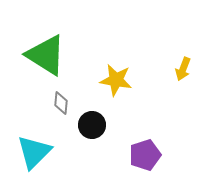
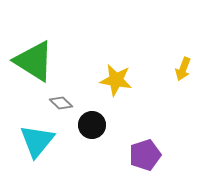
green triangle: moved 12 px left, 6 px down
gray diamond: rotated 50 degrees counterclockwise
cyan triangle: moved 3 px right, 11 px up; rotated 6 degrees counterclockwise
